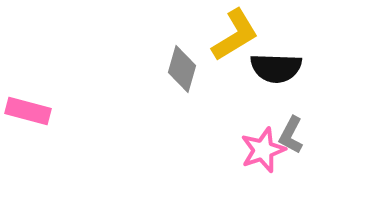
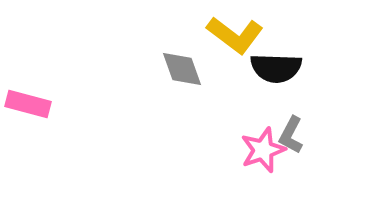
yellow L-shape: rotated 68 degrees clockwise
gray diamond: rotated 36 degrees counterclockwise
pink rectangle: moved 7 px up
